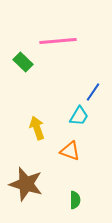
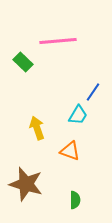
cyan trapezoid: moved 1 px left, 1 px up
